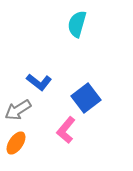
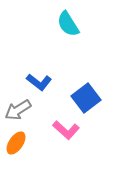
cyan semicircle: moved 9 px left; rotated 48 degrees counterclockwise
pink L-shape: rotated 88 degrees counterclockwise
